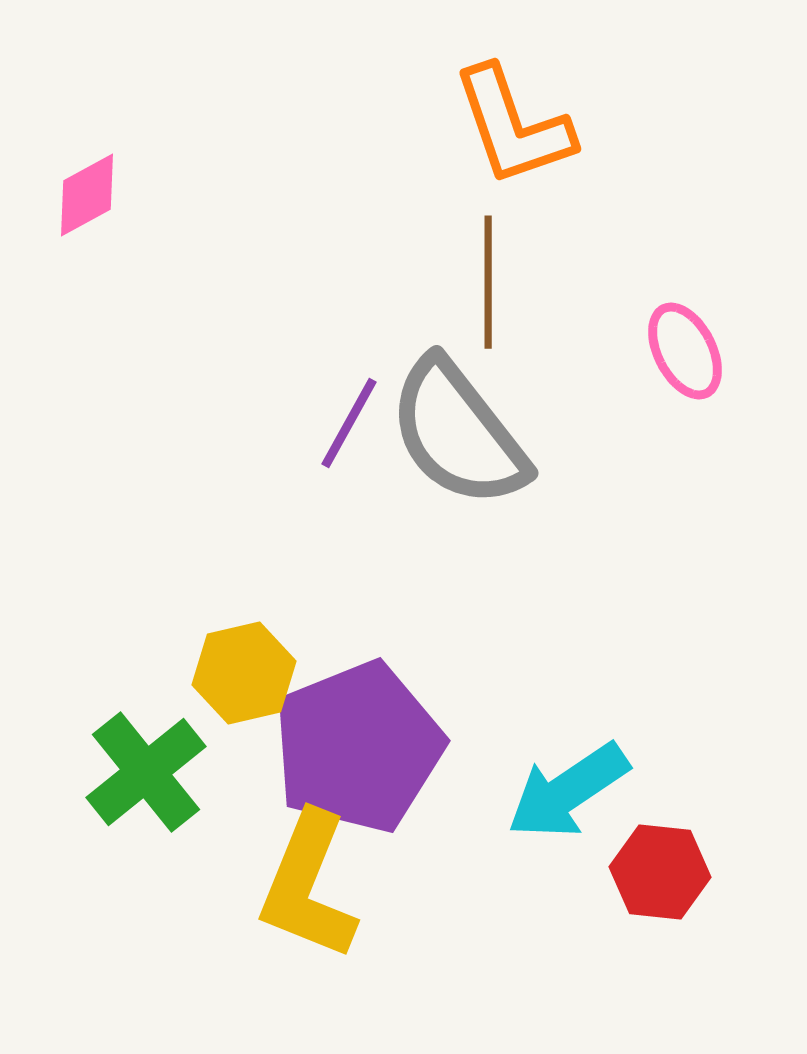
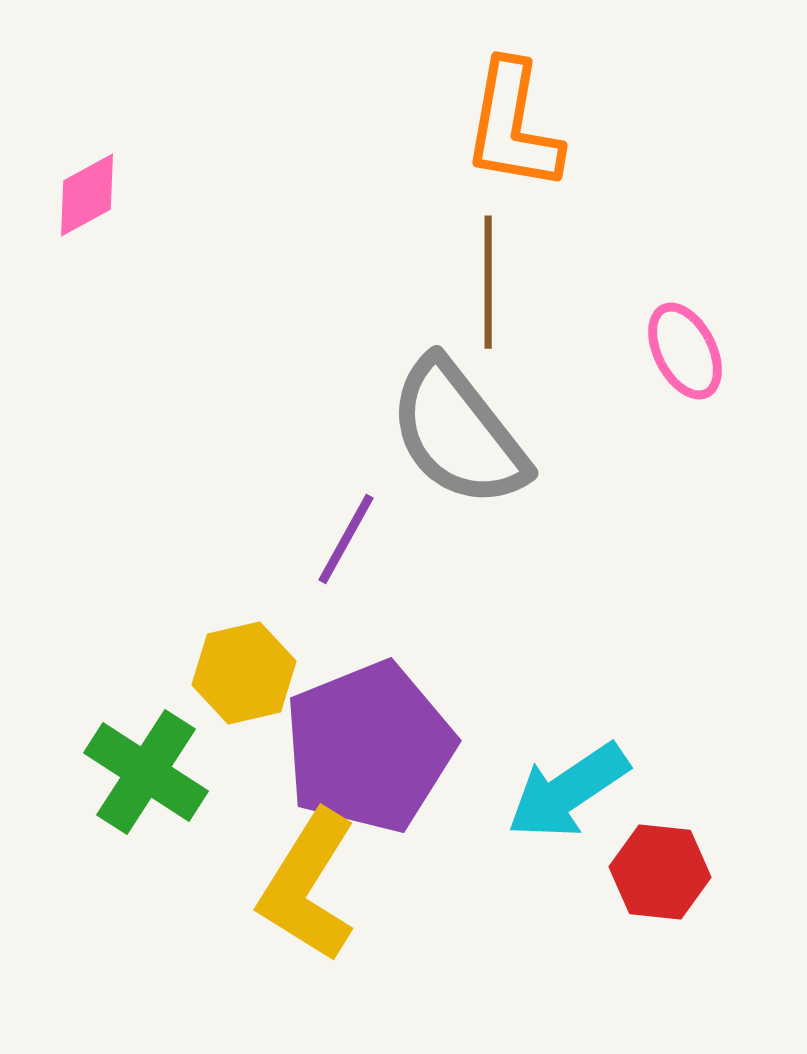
orange L-shape: rotated 29 degrees clockwise
purple line: moved 3 px left, 116 px down
purple pentagon: moved 11 px right
green cross: rotated 18 degrees counterclockwise
yellow L-shape: rotated 10 degrees clockwise
